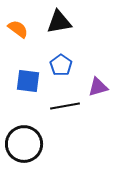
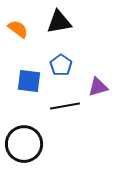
blue square: moved 1 px right
